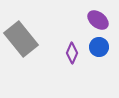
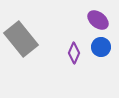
blue circle: moved 2 px right
purple diamond: moved 2 px right
